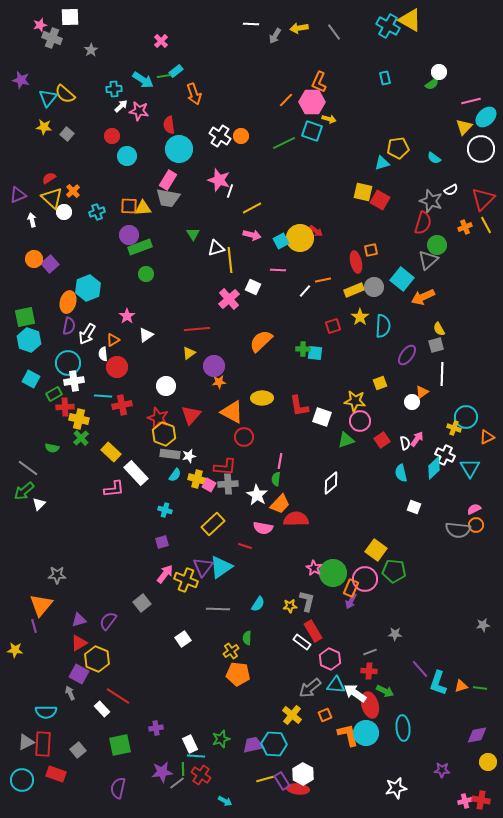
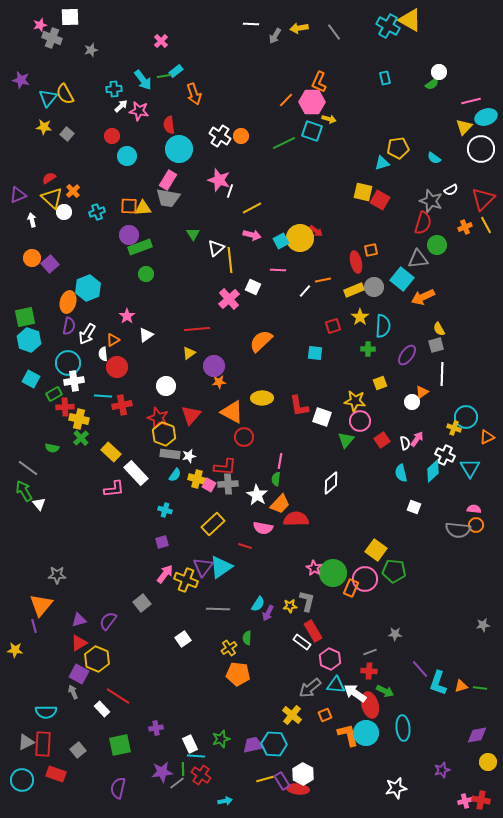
gray star at (91, 50): rotated 16 degrees clockwise
cyan arrow at (143, 80): rotated 20 degrees clockwise
yellow semicircle at (65, 94): rotated 20 degrees clockwise
cyan ellipse at (486, 117): rotated 25 degrees clockwise
white triangle at (216, 248): rotated 24 degrees counterclockwise
orange circle at (34, 259): moved 2 px left, 1 px up
gray triangle at (428, 260): moved 10 px left, 1 px up; rotated 35 degrees clockwise
green cross at (303, 349): moved 65 px right
green triangle at (346, 440): rotated 30 degrees counterclockwise
cyan diamond at (434, 468): moved 1 px left, 3 px down
green arrow at (24, 491): rotated 100 degrees clockwise
white triangle at (39, 504): rotated 24 degrees counterclockwise
pink semicircle at (474, 509): rotated 32 degrees clockwise
purple arrow at (351, 601): moved 83 px left, 12 px down
yellow cross at (231, 651): moved 2 px left, 3 px up
gray arrow at (70, 693): moved 3 px right, 1 px up
purple star at (442, 770): rotated 21 degrees counterclockwise
cyan arrow at (225, 801): rotated 40 degrees counterclockwise
